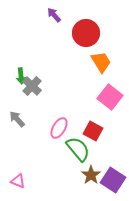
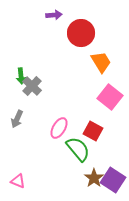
purple arrow: rotated 126 degrees clockwise
red circle: moved 5 px left
gray arrow: rotated 114 degrees counterclockwise
brown star: moved 3 px right, 3 px down
